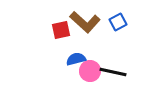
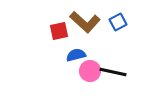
red square: moved 2 px left, 1 px down
blue semicircle: moved 4 px up
